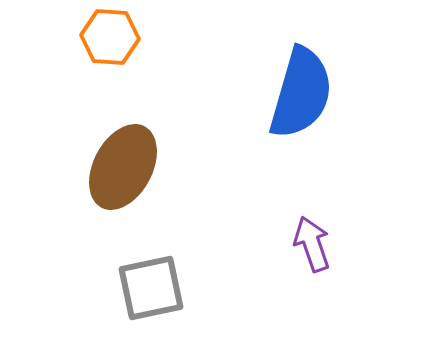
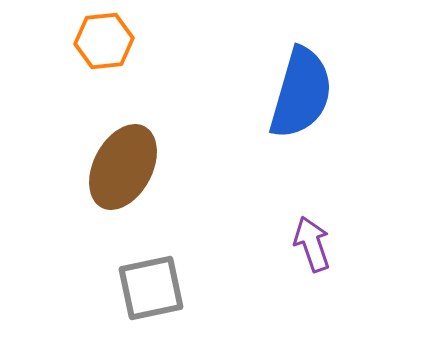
orange hexagon: moved 6 px left, 4 px down; rotated 10 degrees counterclockwise
